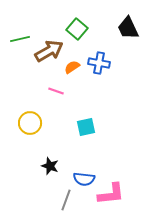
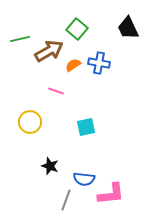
orange semicircle: moved 1 px right, 2 px up
yellow circle: moved 1 px up
